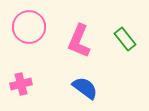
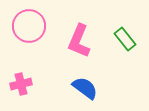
pink circle: moved 1 px up
